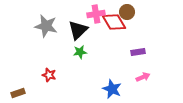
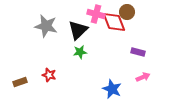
pink cross: rotated 24 degrees clockwise
red diamond: rotated 10 degrees clockwise
purple rectangle: rotated 24 degrees clockwise
brown rectangle: moved 2 px right, 11 px up
